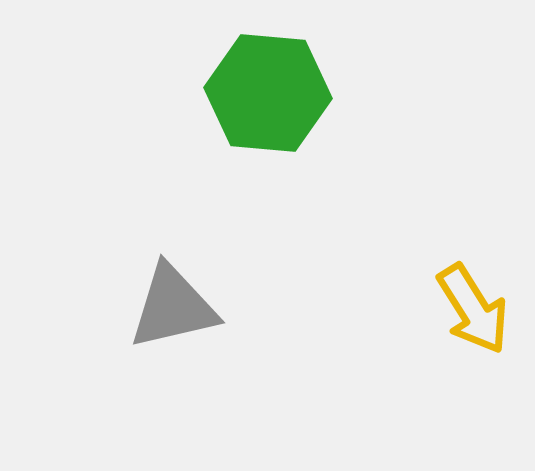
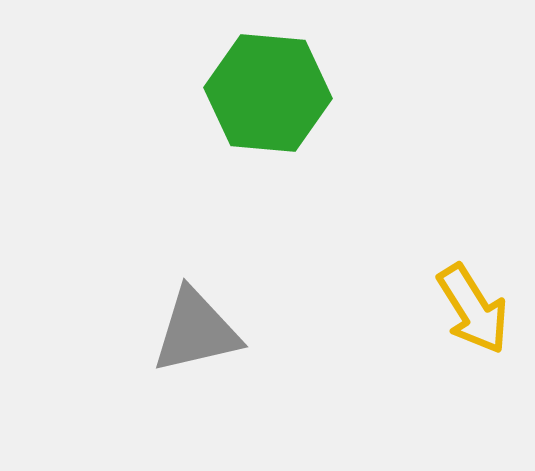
gray triangle: moved 23 px right, 24 px down
